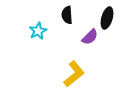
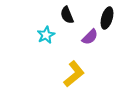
black semicircle: rotated 18 degrees counterclockwise
cyan star: moved 8 px right, 4 px down
